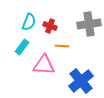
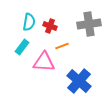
cyan semicircle: rotated 12 degrees counterclockwise
orange line: rotated 24 degrees counterclockwise
pink triangle: moved 3 px up
blue cross: moved 2 px left; rotated 10 degrees counterclockwise
